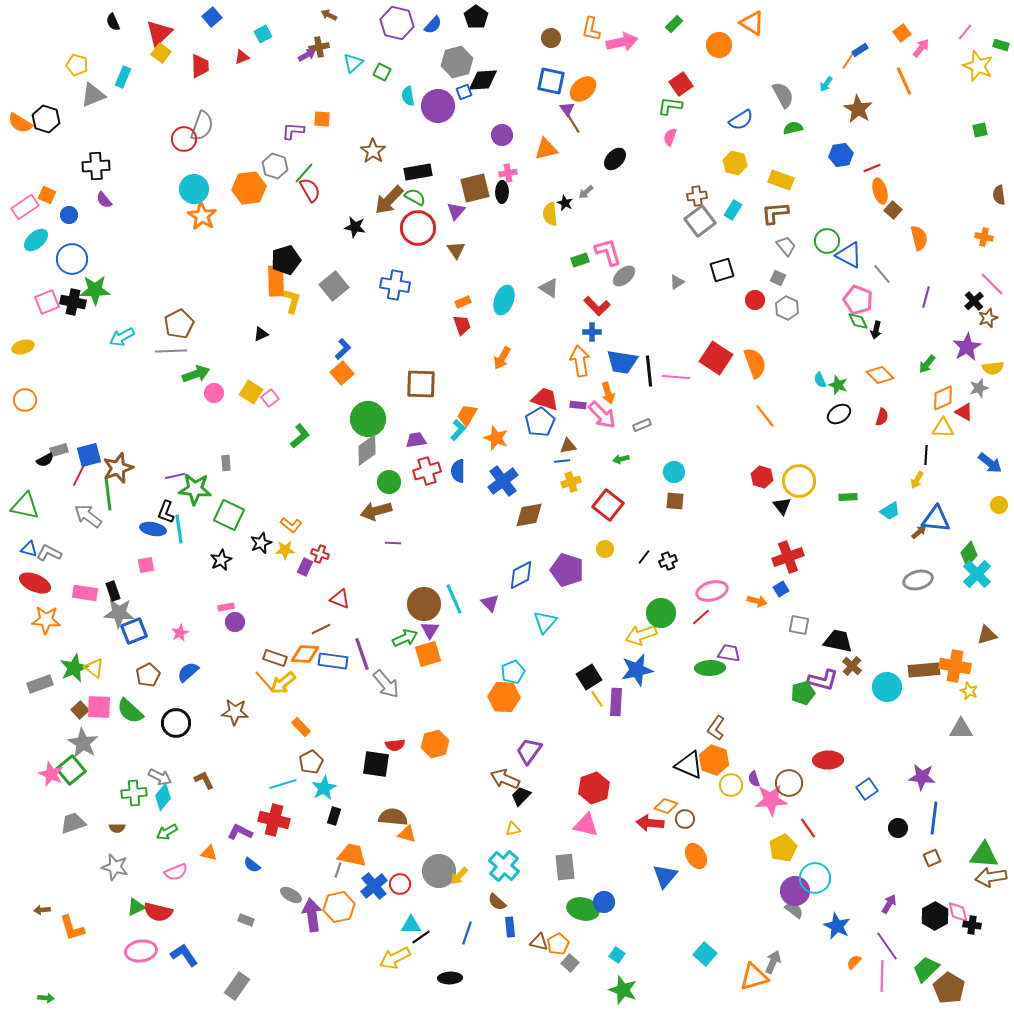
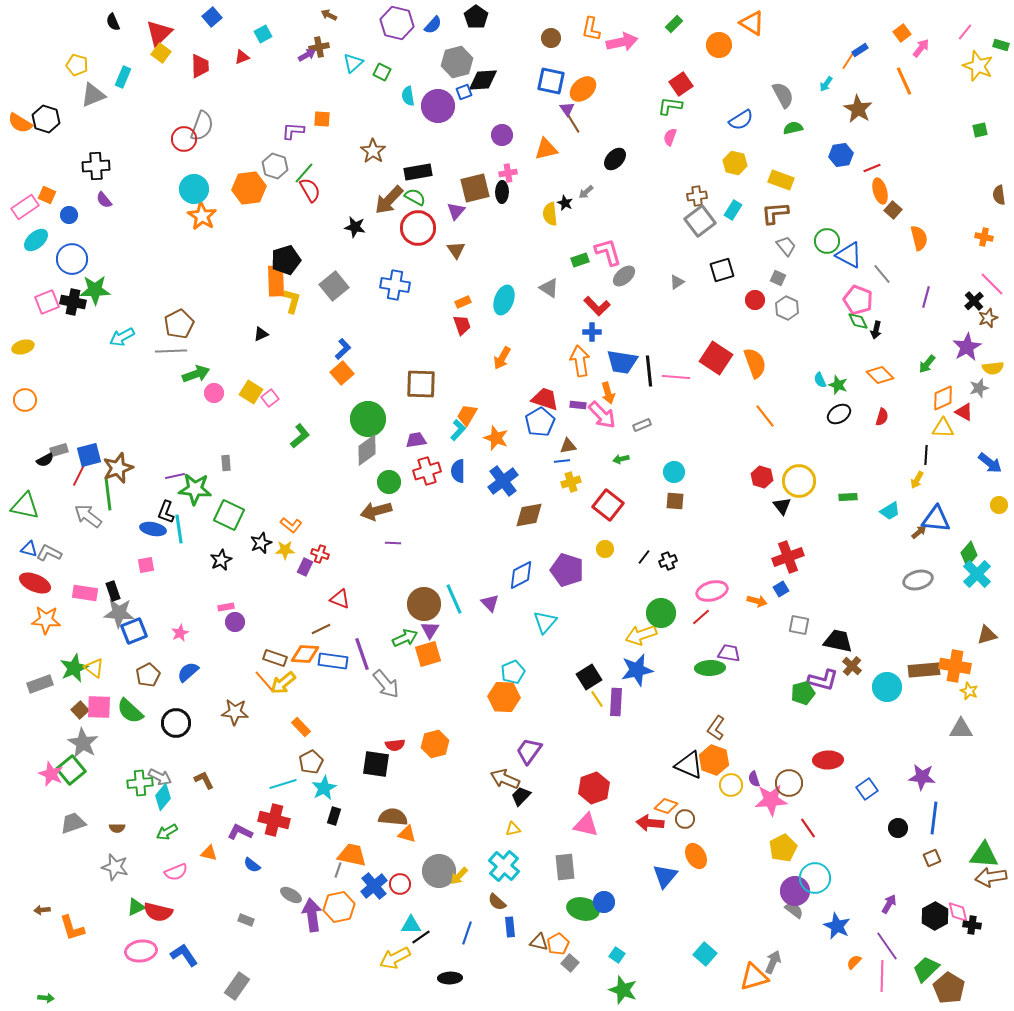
green cross at (134, 793): moved 6 px right, 10 px up
